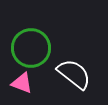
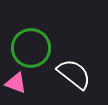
pink triangle: moved 6 px left
